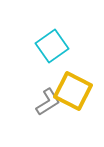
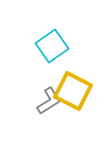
gray L-shape: moved 1 px right, 1 px up
